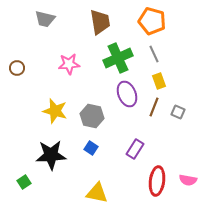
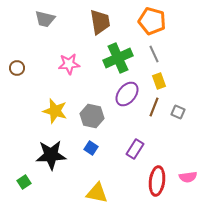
purple ellipse: rotated 60 degrees clockwise
pink semicircle: moved 3 px up; rotated 18 degrees counterclockwise
